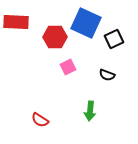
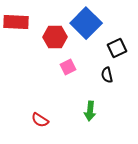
blue square: rotated 20 degrees clockwise
black square: moved 3 px right, 9 px down
black semicircle: rotated 56 degrees clockwise
